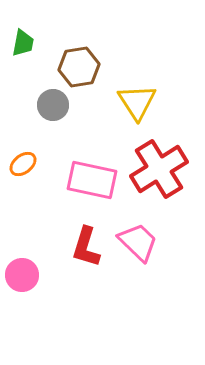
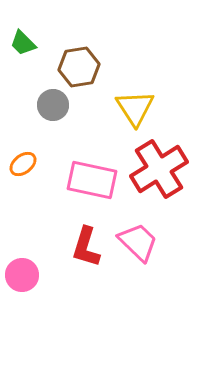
green trapezoid: rotated 124 degrees clockwise
yellow triangle: moved 2 px left, 6 px down
